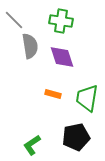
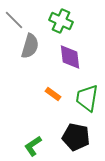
green cross: rotated 15 degrees clockwise
gray semicircle: rotated 25 degrees clockwise
purple diamond: moved 8 px right; rotated 12 degrees clockwise
orange rectangle: rotated 21 degrees clockwise
black pentagon: rotated 24 degrees clockwise
green L-shape: moved 1 px right, 1 px down
